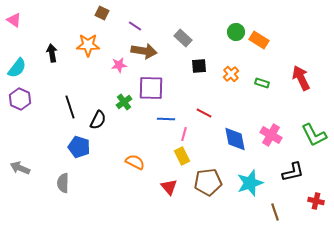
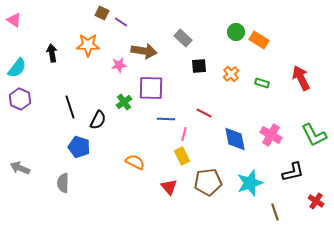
purple line: moved 14 px left, 4 px up
red cross: rotated 21 degrees clockwise
